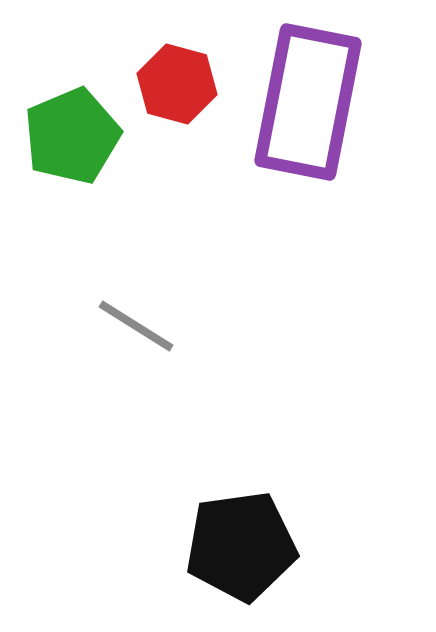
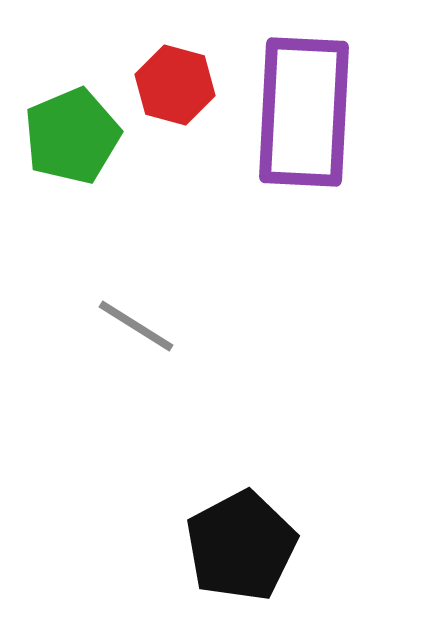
red hexagon: moved 2 px left, 1 px down
purple rectangle: moved 4 px left, 10 px down; rotated 8 degrees counterclockwise
black pentagon: rotated 20 degrees counterclockwise
